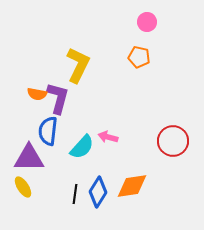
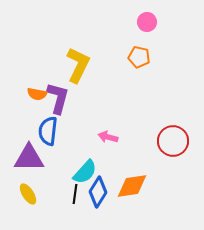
cyan semicircle: moved 3 px right, 25 px down
yellow ellipse: moved 5 px right, 7 px down
